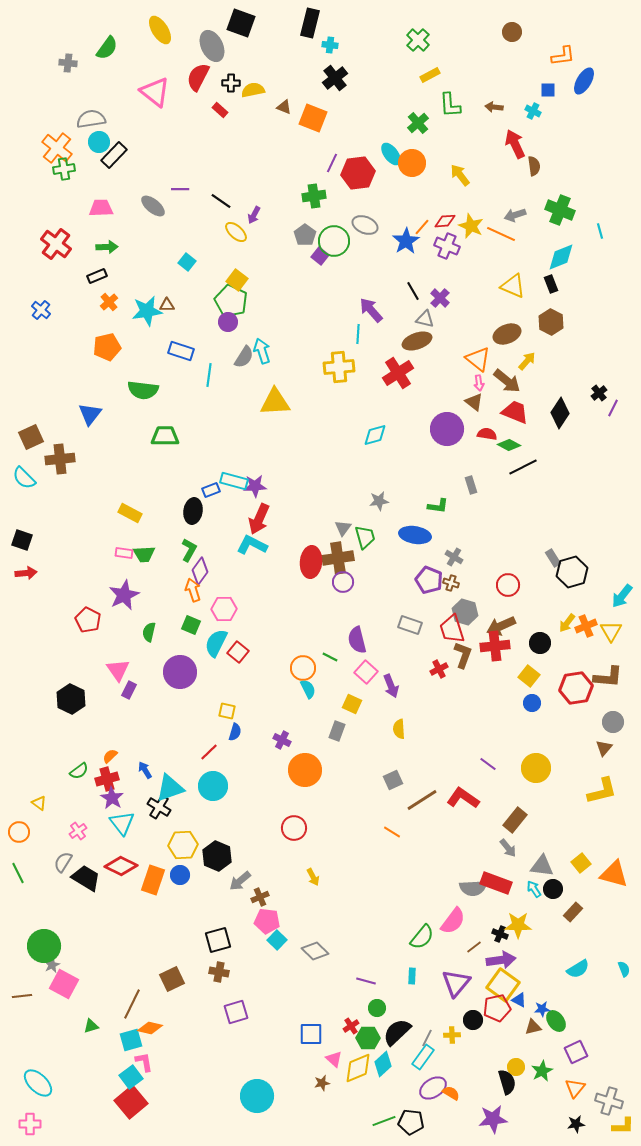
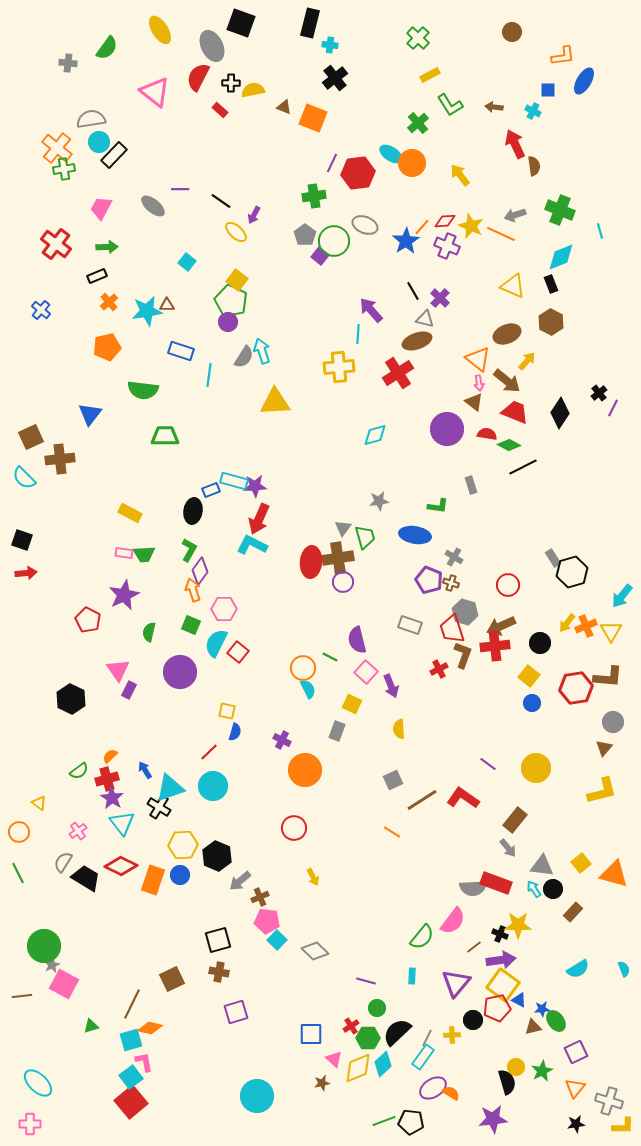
green cross at (418, 40): moved 2 px up
green L-shape at (450, 105): rotated 28 degrees counterclockwise
cyan ellipse at (391, 154): rotated 20 degrees counterclockwise
pink trapezoid at (101, 208): rotated 60 degrees counterclockwise
